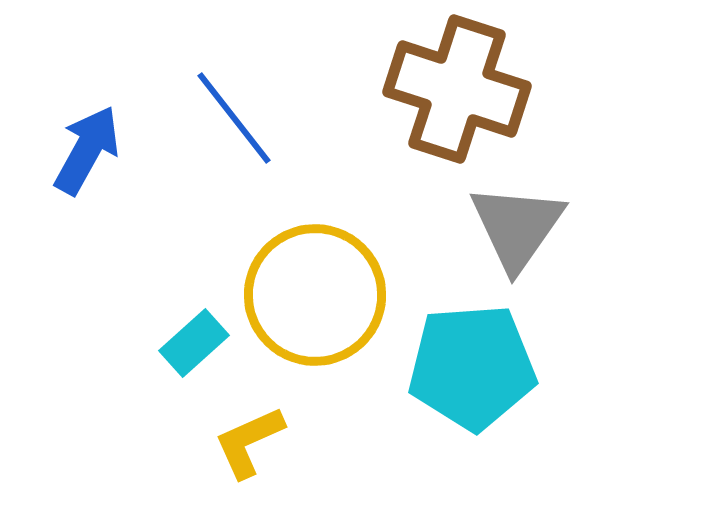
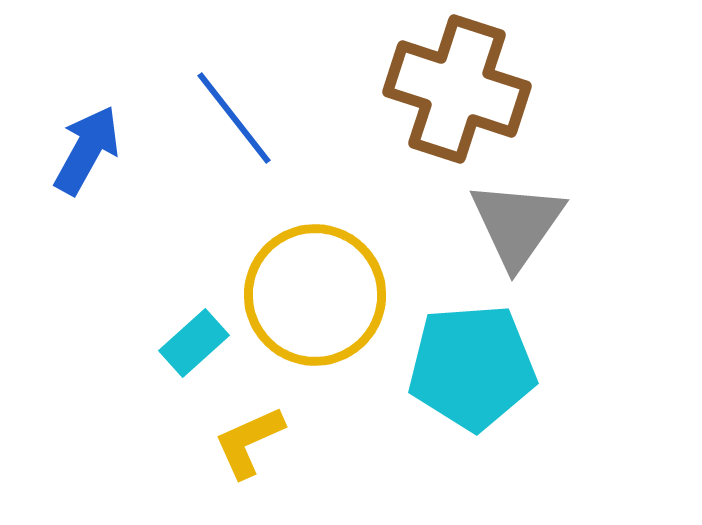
gray triangle: moved 3 px up
